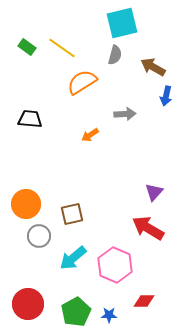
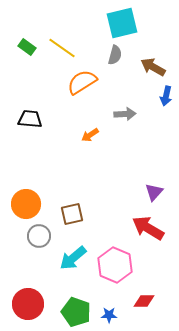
green pentagon: rotated 24 degrees counterclockwise
